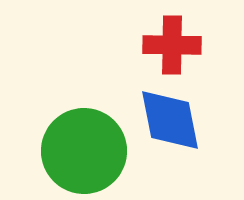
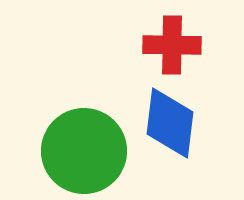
blue diamond: moved 3 px down; rotated 18 degrees clockwise
